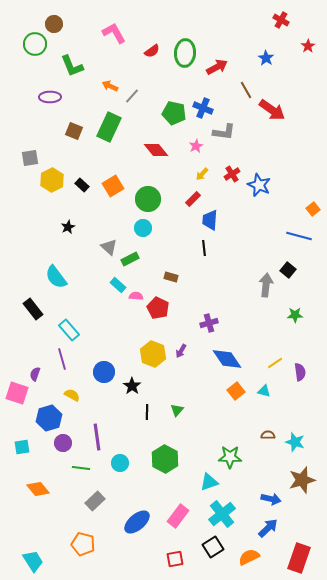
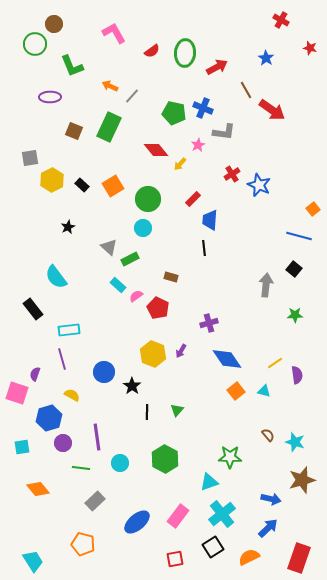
red star at (308, 46): moved 2 px right, 2 px down; rotated 24 degrees counterclockwise
pink star at (196, 146): moved 2 px right, 1 px up
yellow arrow at (202, 174): moved 22 px left, 10 px up
black square at (288, 270): moved 6 px right, 1 px up
pink semicircle at (136, 296): rotated 40 degrees counterclockwise
cyan rectangle at (69, 330): rotated 55 degrees counterclockwise
purple semicircle at (300, 372): moved 3 px left, 3 px down
brown semicircle at (268, 435): rotated 48 degrees clockwise
